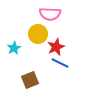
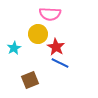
red star: rotated 18 degrees counterclockwise
